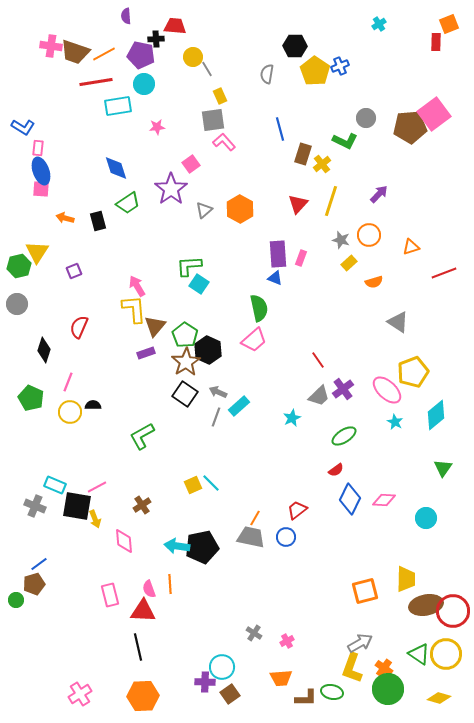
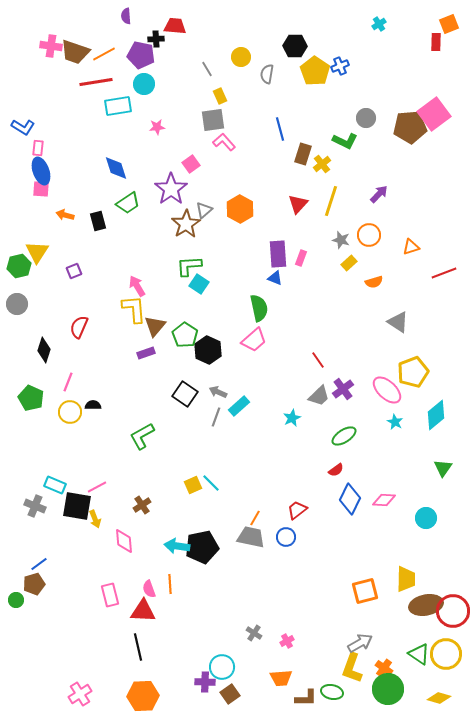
yellow circle at (193, 57): moved 48 px right
orange arrow at (65, 218): moved 3 px up
brown star at (186, 362): moved 138 px up
